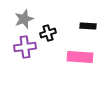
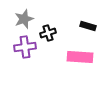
black rectangle: rotated 14 degrees clockwise
